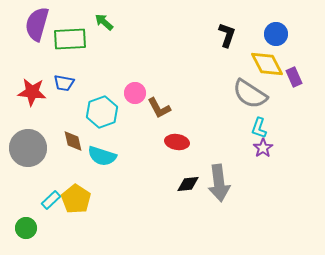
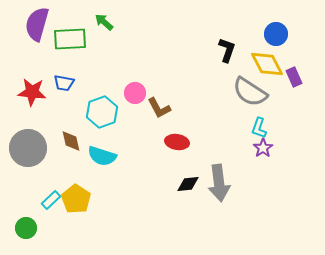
black L-shape: moved 15 px down
gray semicircle: moved 2 px up
brown diamond: moved 2 px left
